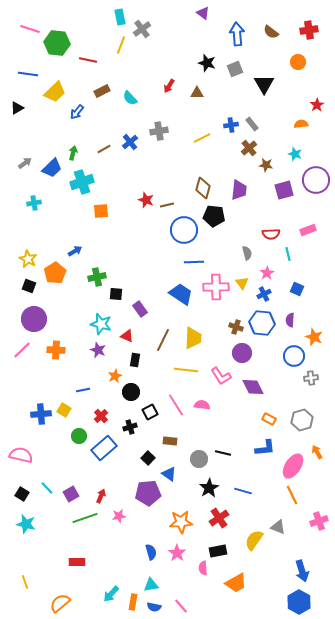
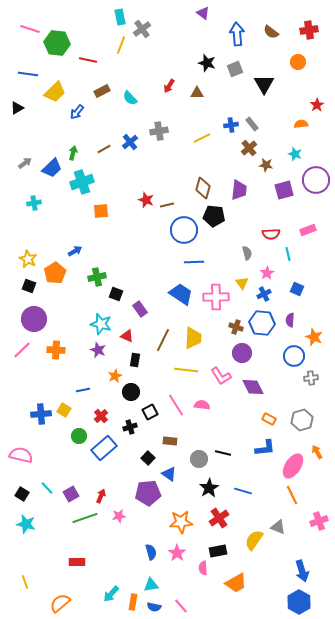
pink cross at (216, 287): moved 10 px down
black square at (116, 294): rotated 16 degrees clockwise
